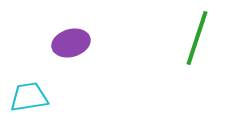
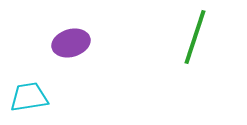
green line: moved 2 px left, 1 px up
